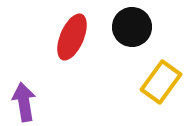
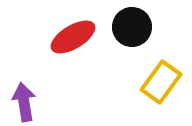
red ellipse: moved 1 px right; rotated 36 degrees clockwise
